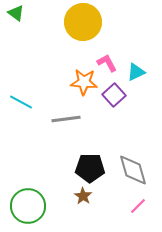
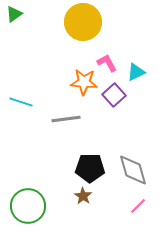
green triangle: moved 2 px left, 1 px down; rotated 48 degrees clockwise
cyan line: rotated 10 degrees counterclockwise
